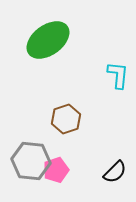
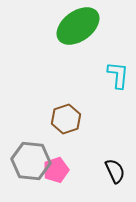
green ellipse: moved 30 px right, 14 px up
black semicircle: moved 1 px up; rotated 70 degrees counterclockwise
